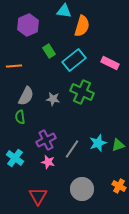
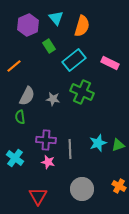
cyan triangle: moved 8 px left, 7 px down; rotated 42 degrees clockwise
green rectangle: moved 5 px up
orange line: rotated 35 degrees counterclockwise
gray semicircle: moved 1 px right
purple cross: rotated 30 degrees clockwise
gray line: moved 2 px left; rotated 36 degrees counterclockwise
